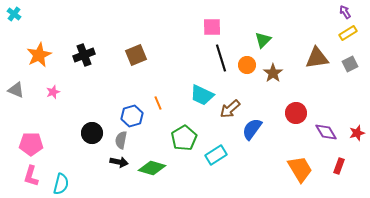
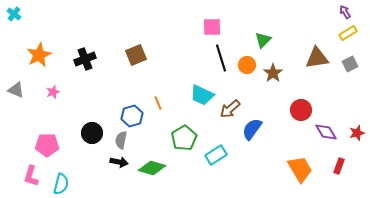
black cross: moved 1 px right, 4 px down
red circle: moved 5 px right, 3 px up
pink pentagon: moved 16 px right, 1 px down
